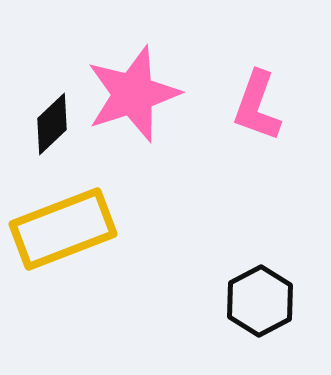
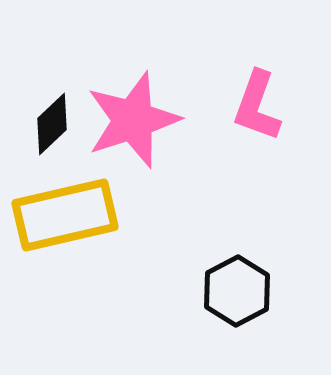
pink star: moved 26 px down
yellow rectangle: moved 2 px right, 14 px up; rotated 8 degrees clockwise
black hexagon: moved 23 px left, 10 px up
